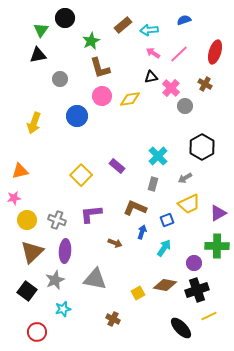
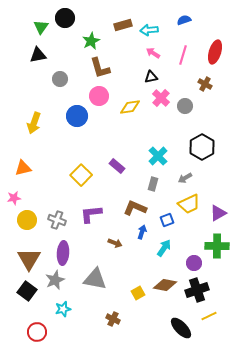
brown rectangle at (123, 25): rotated 24 degrees clockwise
green triangle at (41, 30): moved 3 px up
pink line at (179, 54): moved 4 px right, 1 px down; rotated 30 degrees counterclockwise
pink cross at (171, 88): moved 10 px left, 10 px down
pink circle at (102, 96): moved 3 px left
yellow diamond at (130, 99): moved 8 px down
orange triangle at (20, 171): moved 3 px right, 3 px up
purple ellipse at (65, 251): moved 2 px left, 2 px down
brown triangle at (32, 252): moved 3 px left, 7 px down; rotated 15 degrees counterclockwise
